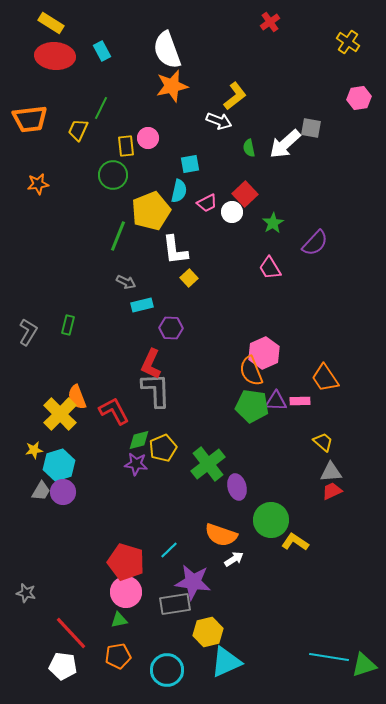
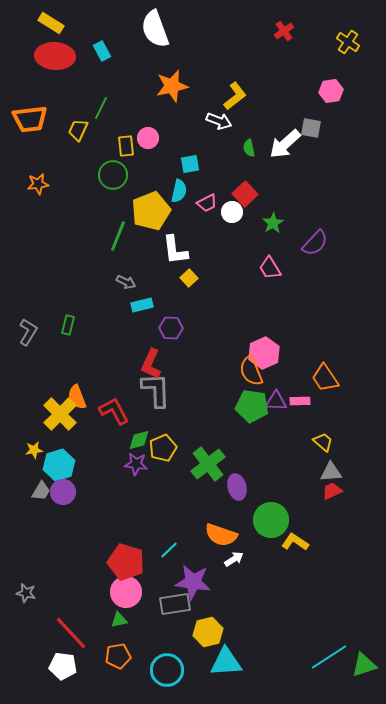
red cross at (270, 22): moved 14 px right, 9 px down
white semicircle at (167, 50): moved 12 px left, 21 px up
pink hexagon at (359, 98): moved 28 px left, 7 px up
cyan line at (329, 657): rotated 42 degrees counterclockwise
cyan triangle at (226, 662): rotated 20 degrees clockwise
